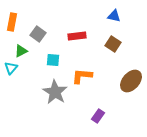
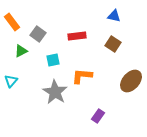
orange rectangle: rotated 48 degrees counterclockwise
cyan square: rotated 16 degrees counterclockwise
cyan triangle: moved 13 px down
